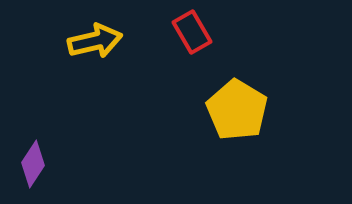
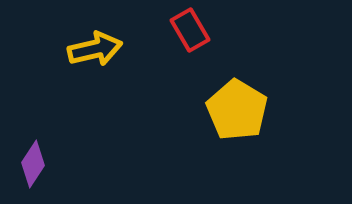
red rectangle: moved 2 px left, 2 px up
yellow arrow: moved 8 px down
